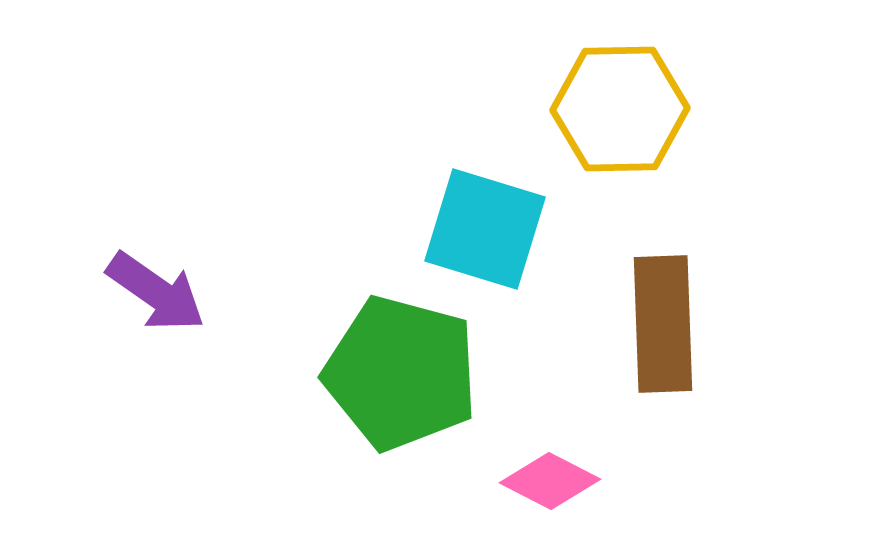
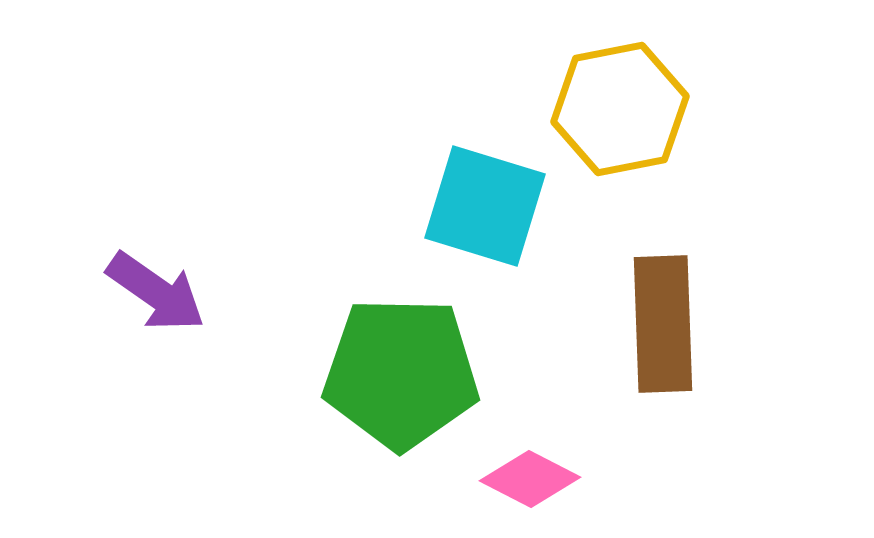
yellow hexagon: rotated 10 degrees counterclockwise
cyan square: moved 23 px up
green pentagon: rotated 14 degrees counterclockwise
pink diamond: moved 20 px left, 2 px up
